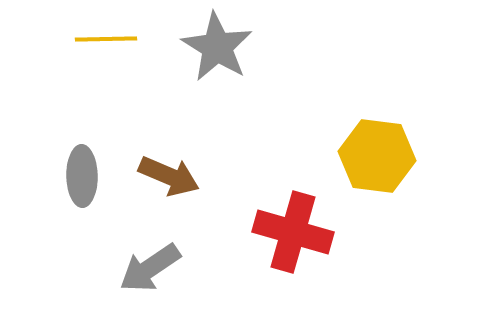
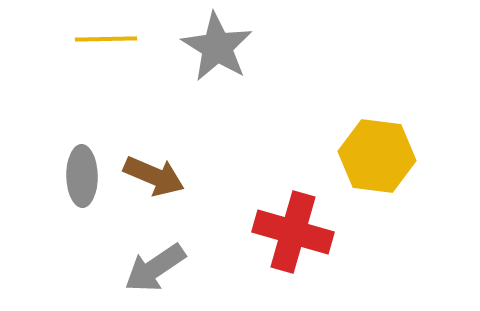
brown arrow: moved 15 px left
gray arrow: moved 5 px right
